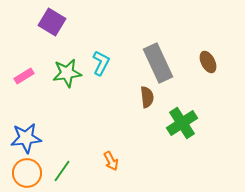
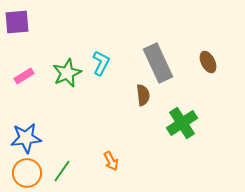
purple square: moved 35 px left; rotated 36 degrees counterclockwise
green star: rotated 16 degrees counterclockwise
brown semicircle: moved 4 px left, 2 px up
